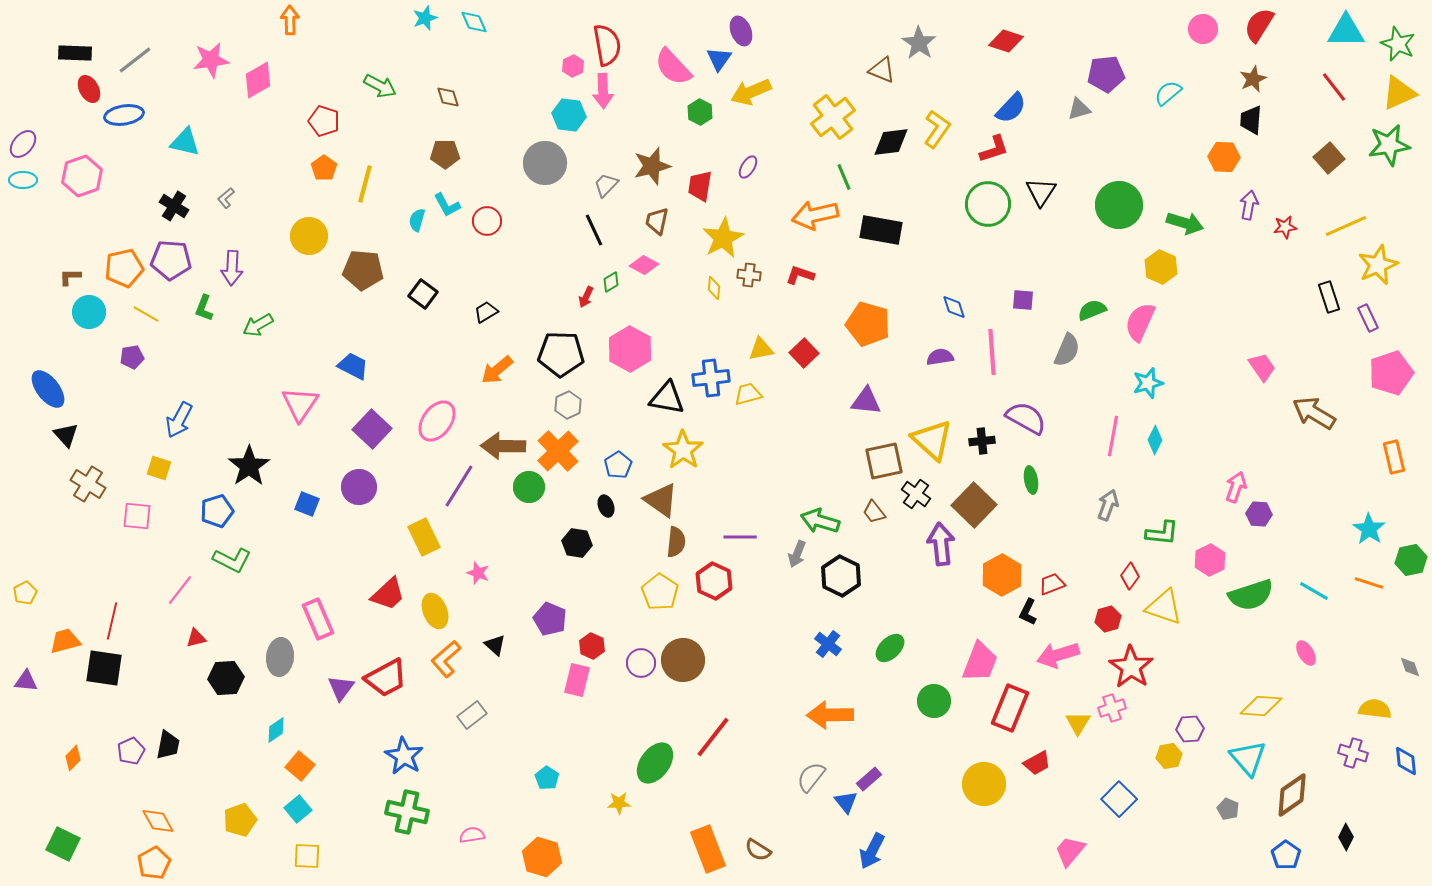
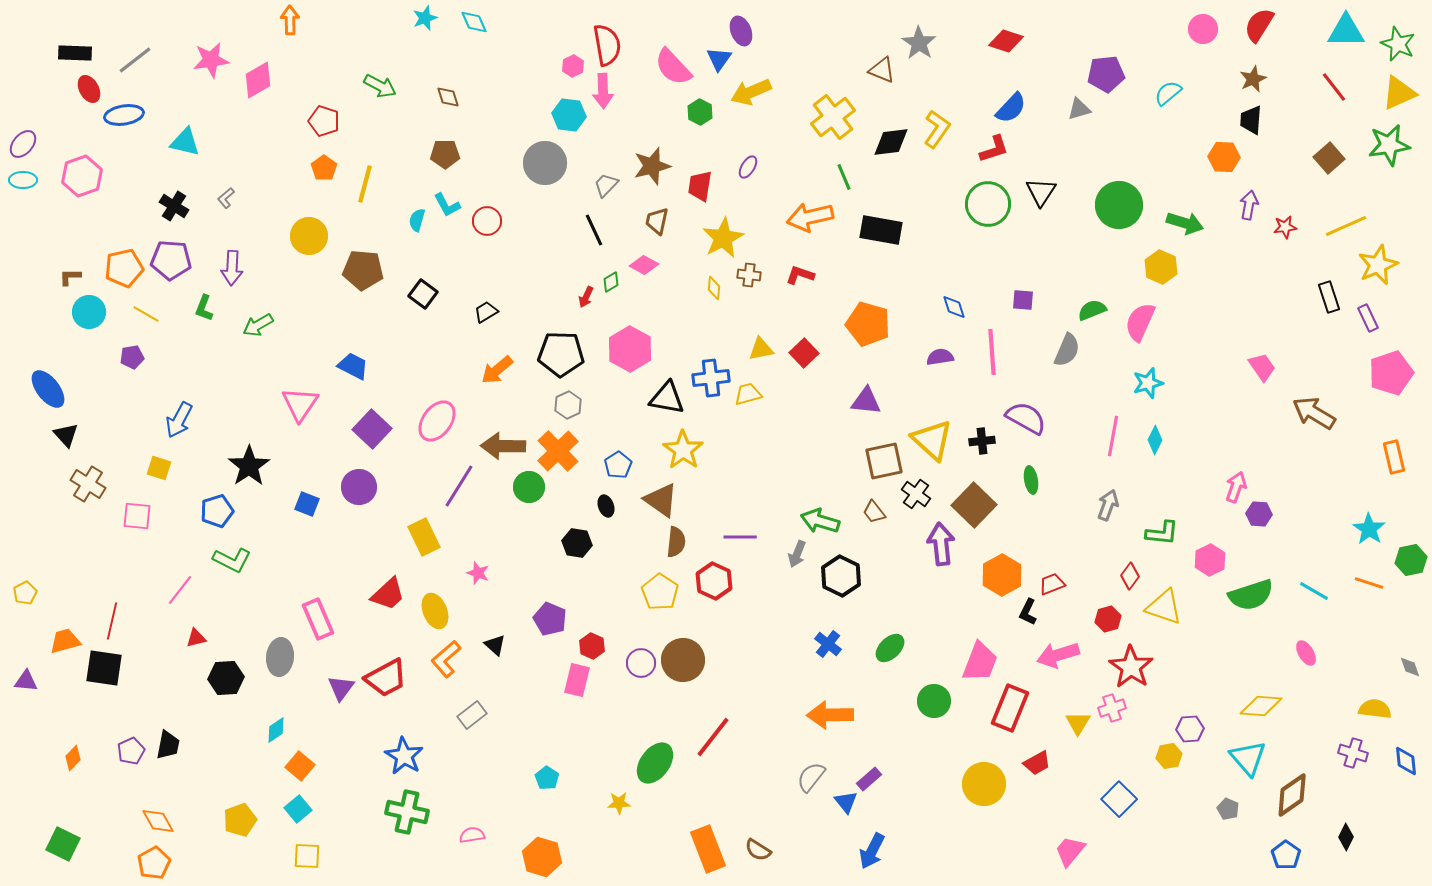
orange arrow at (815, 215): moved 5 px left, 2 px down
